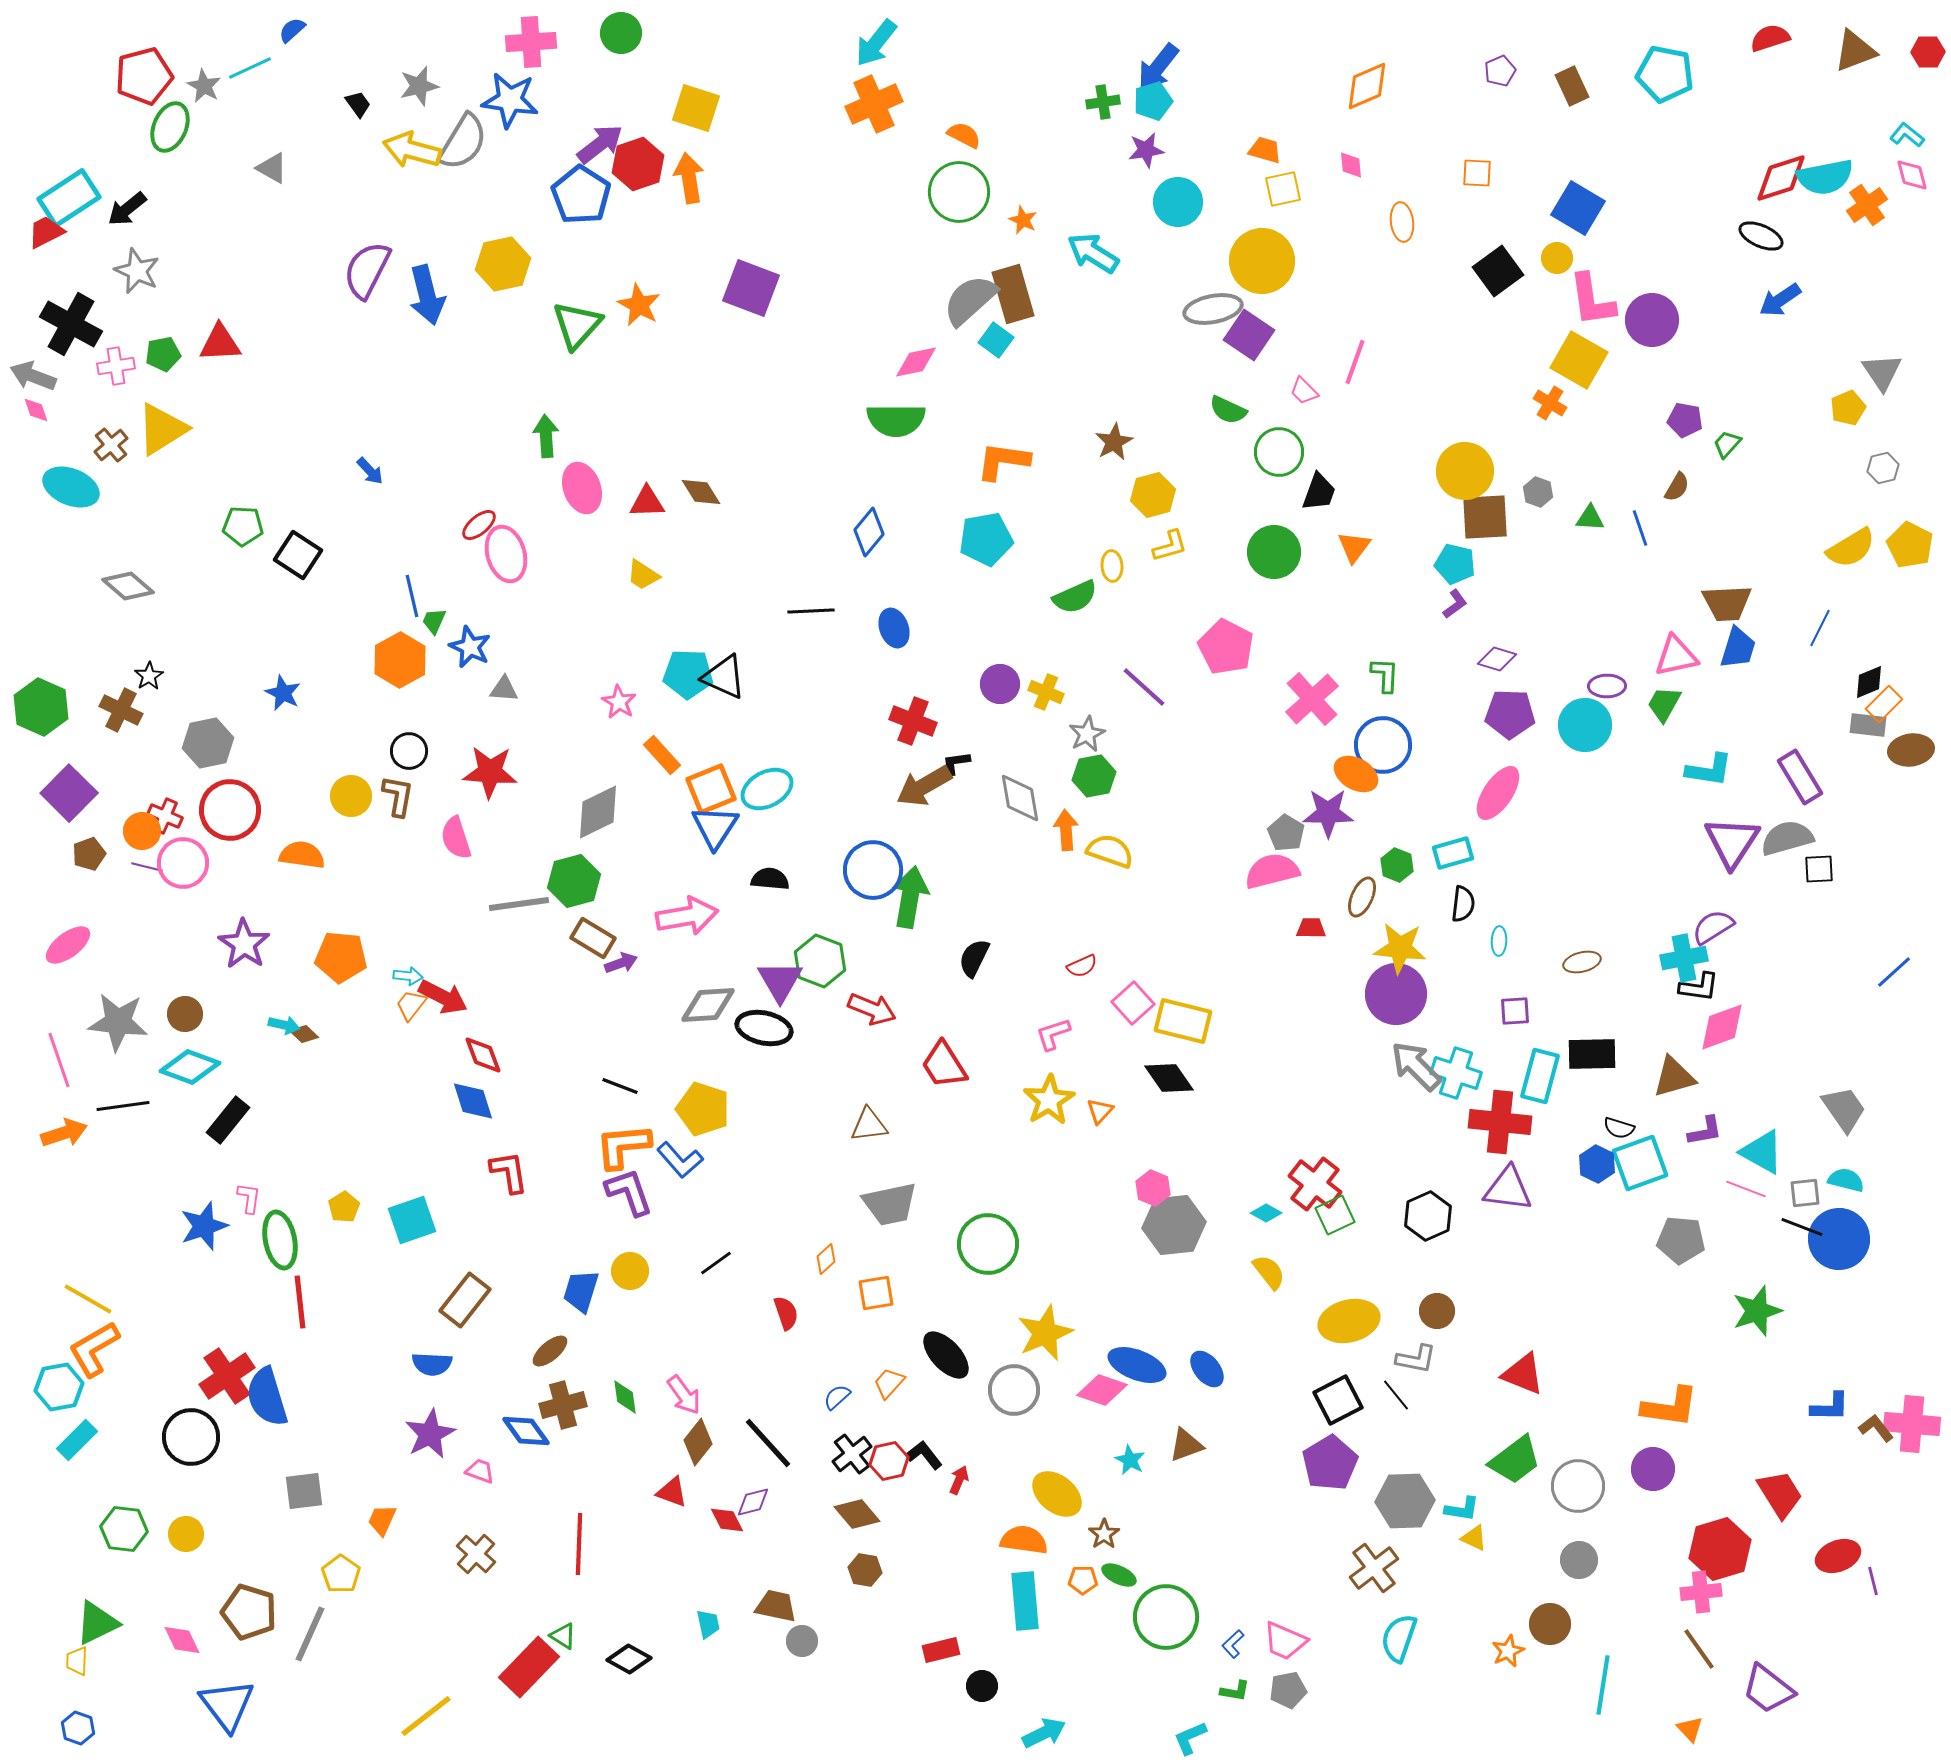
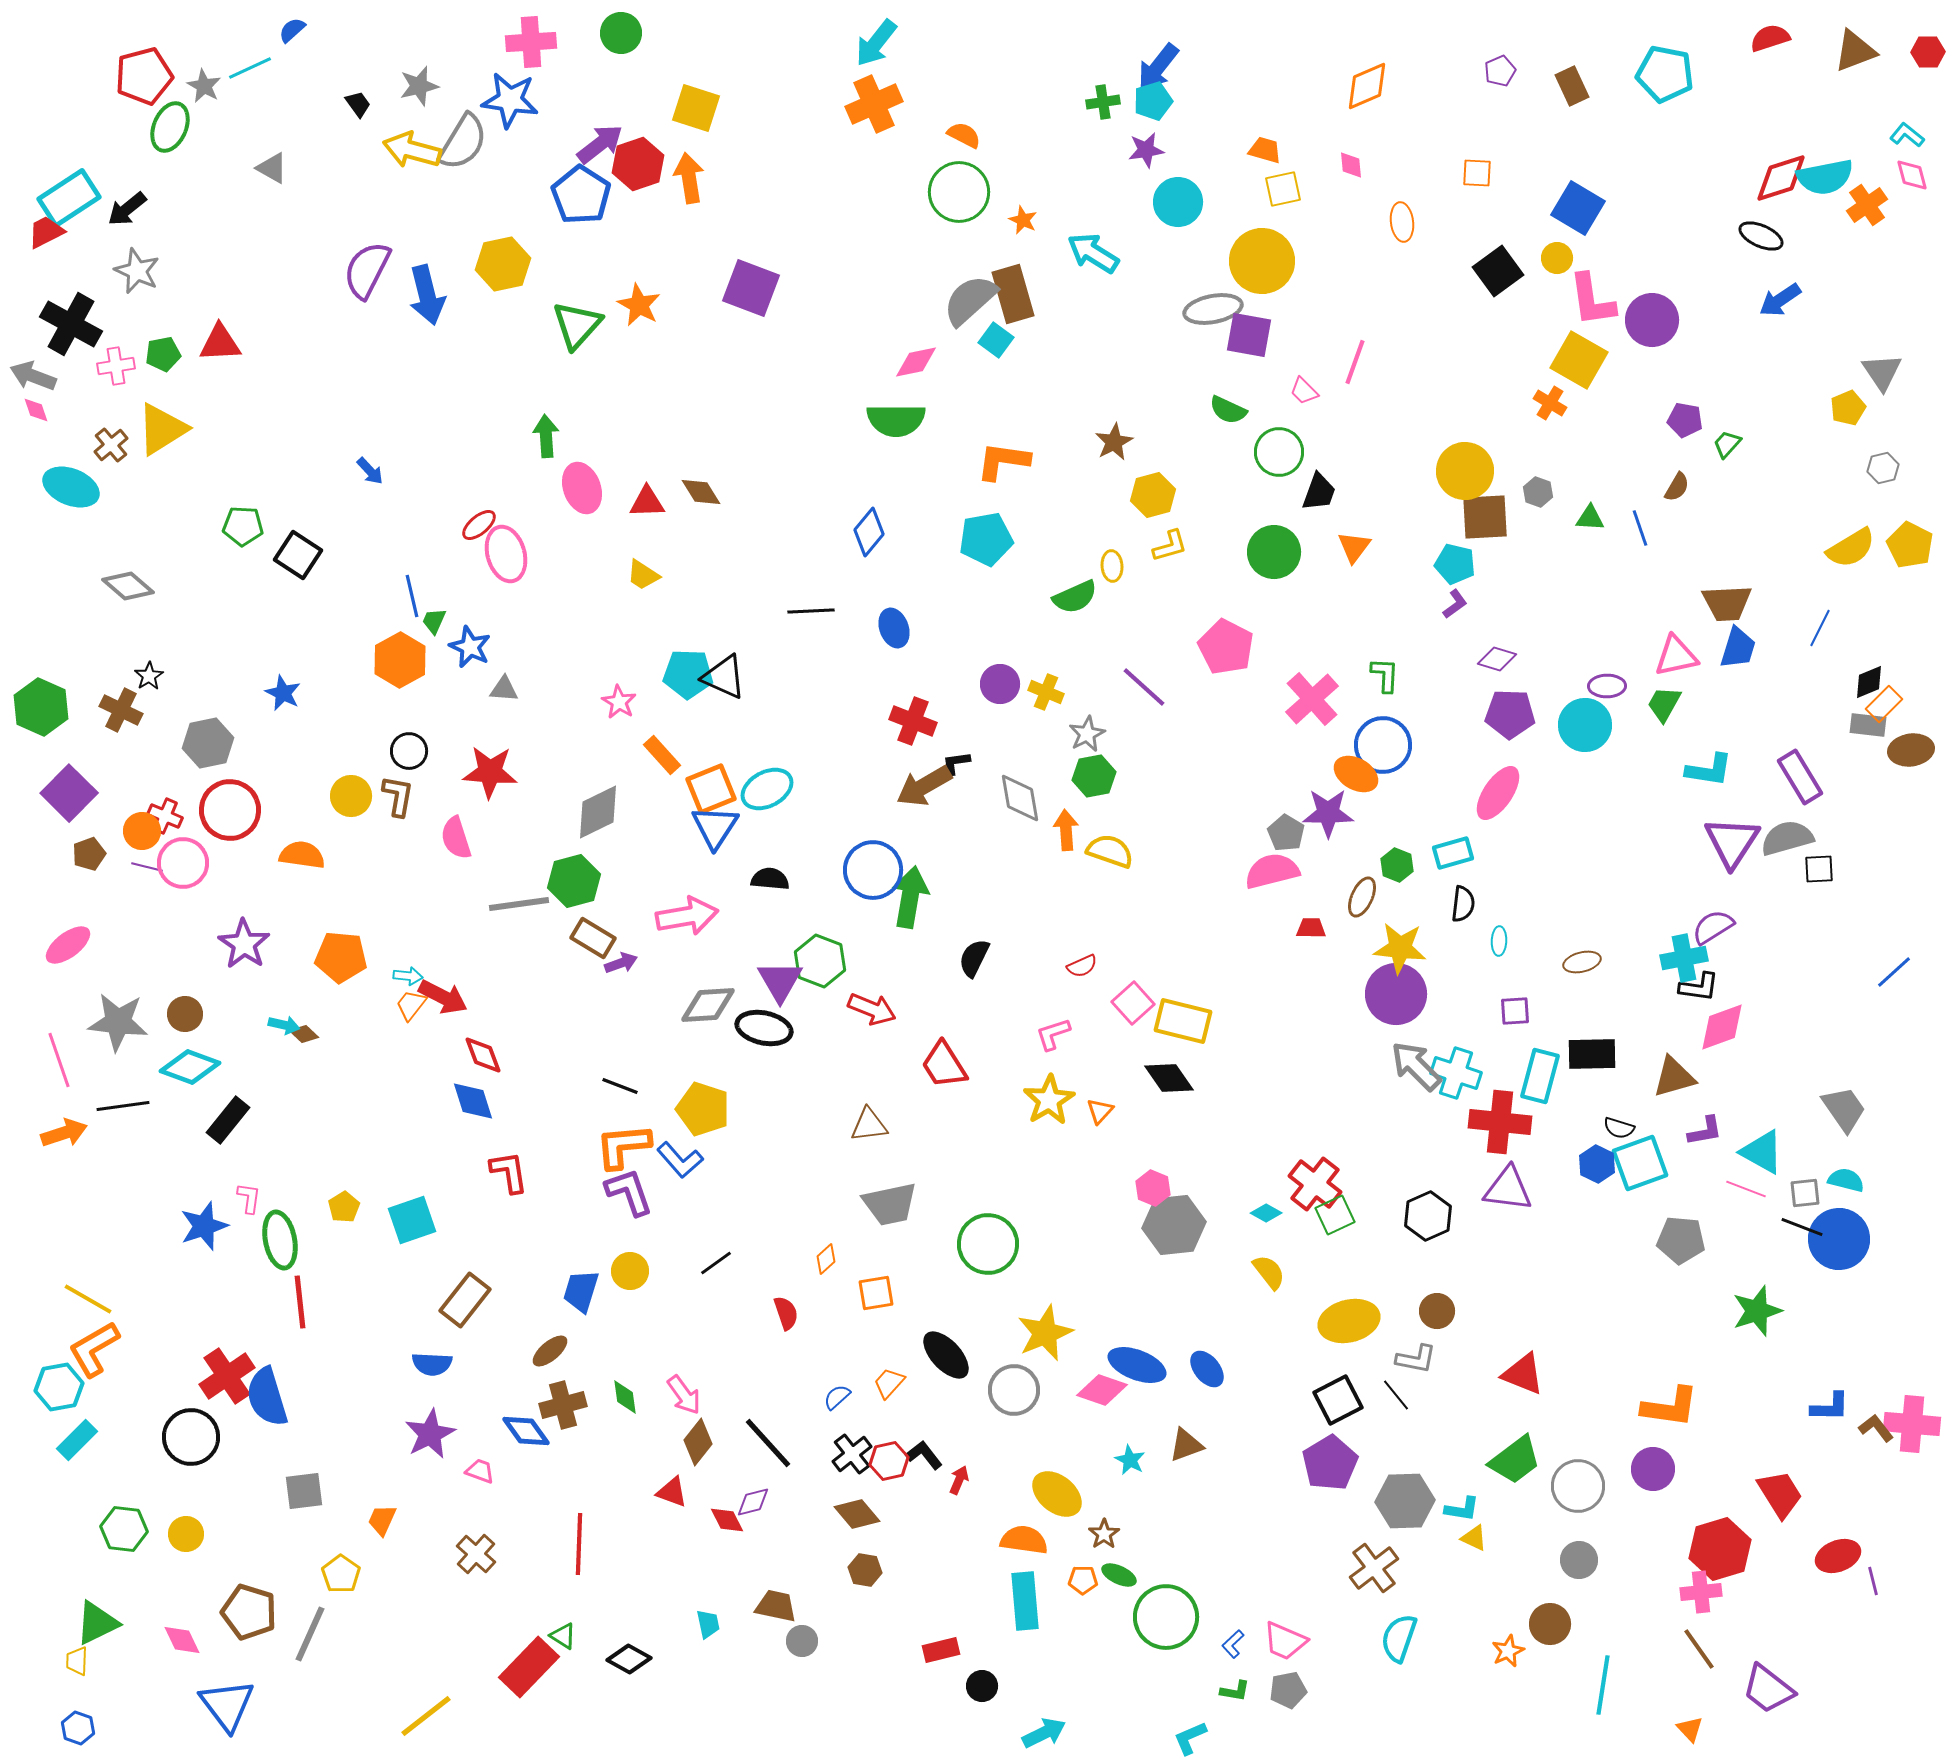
purple square at (1249, 335): rotated 24 degrees counterclockwise
